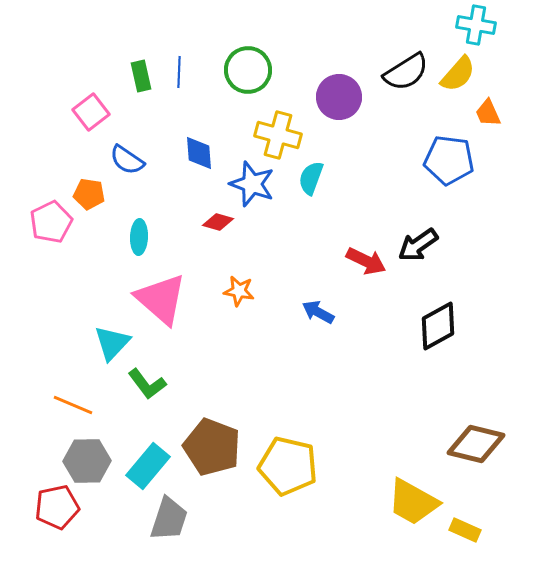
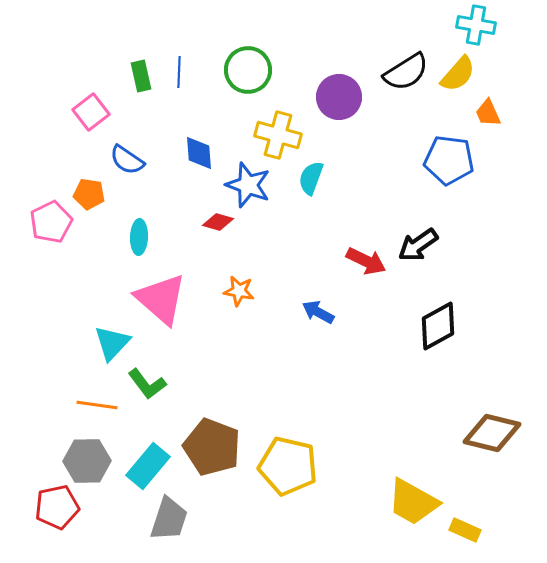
blue star: moved 4 px left, 1 px down
orange line: moved 24 px right; rotated 15 degrees counterclockwise
brown diamond: moved 16 px right, 11 px up
